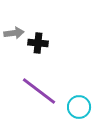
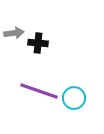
purple line: rotated 18 degrees counterclockwise
cyan circle: moved 5 px left, 9 px up
